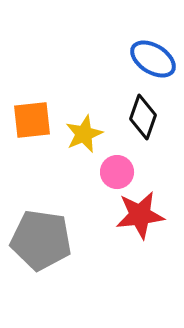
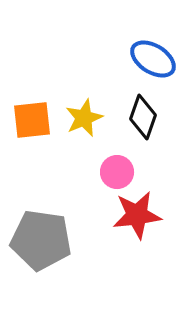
yellow star: moved 16 px up
red star: moved 3 px left
